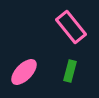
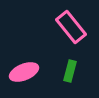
pink ellipse: rotated 24 degrees clockwise
